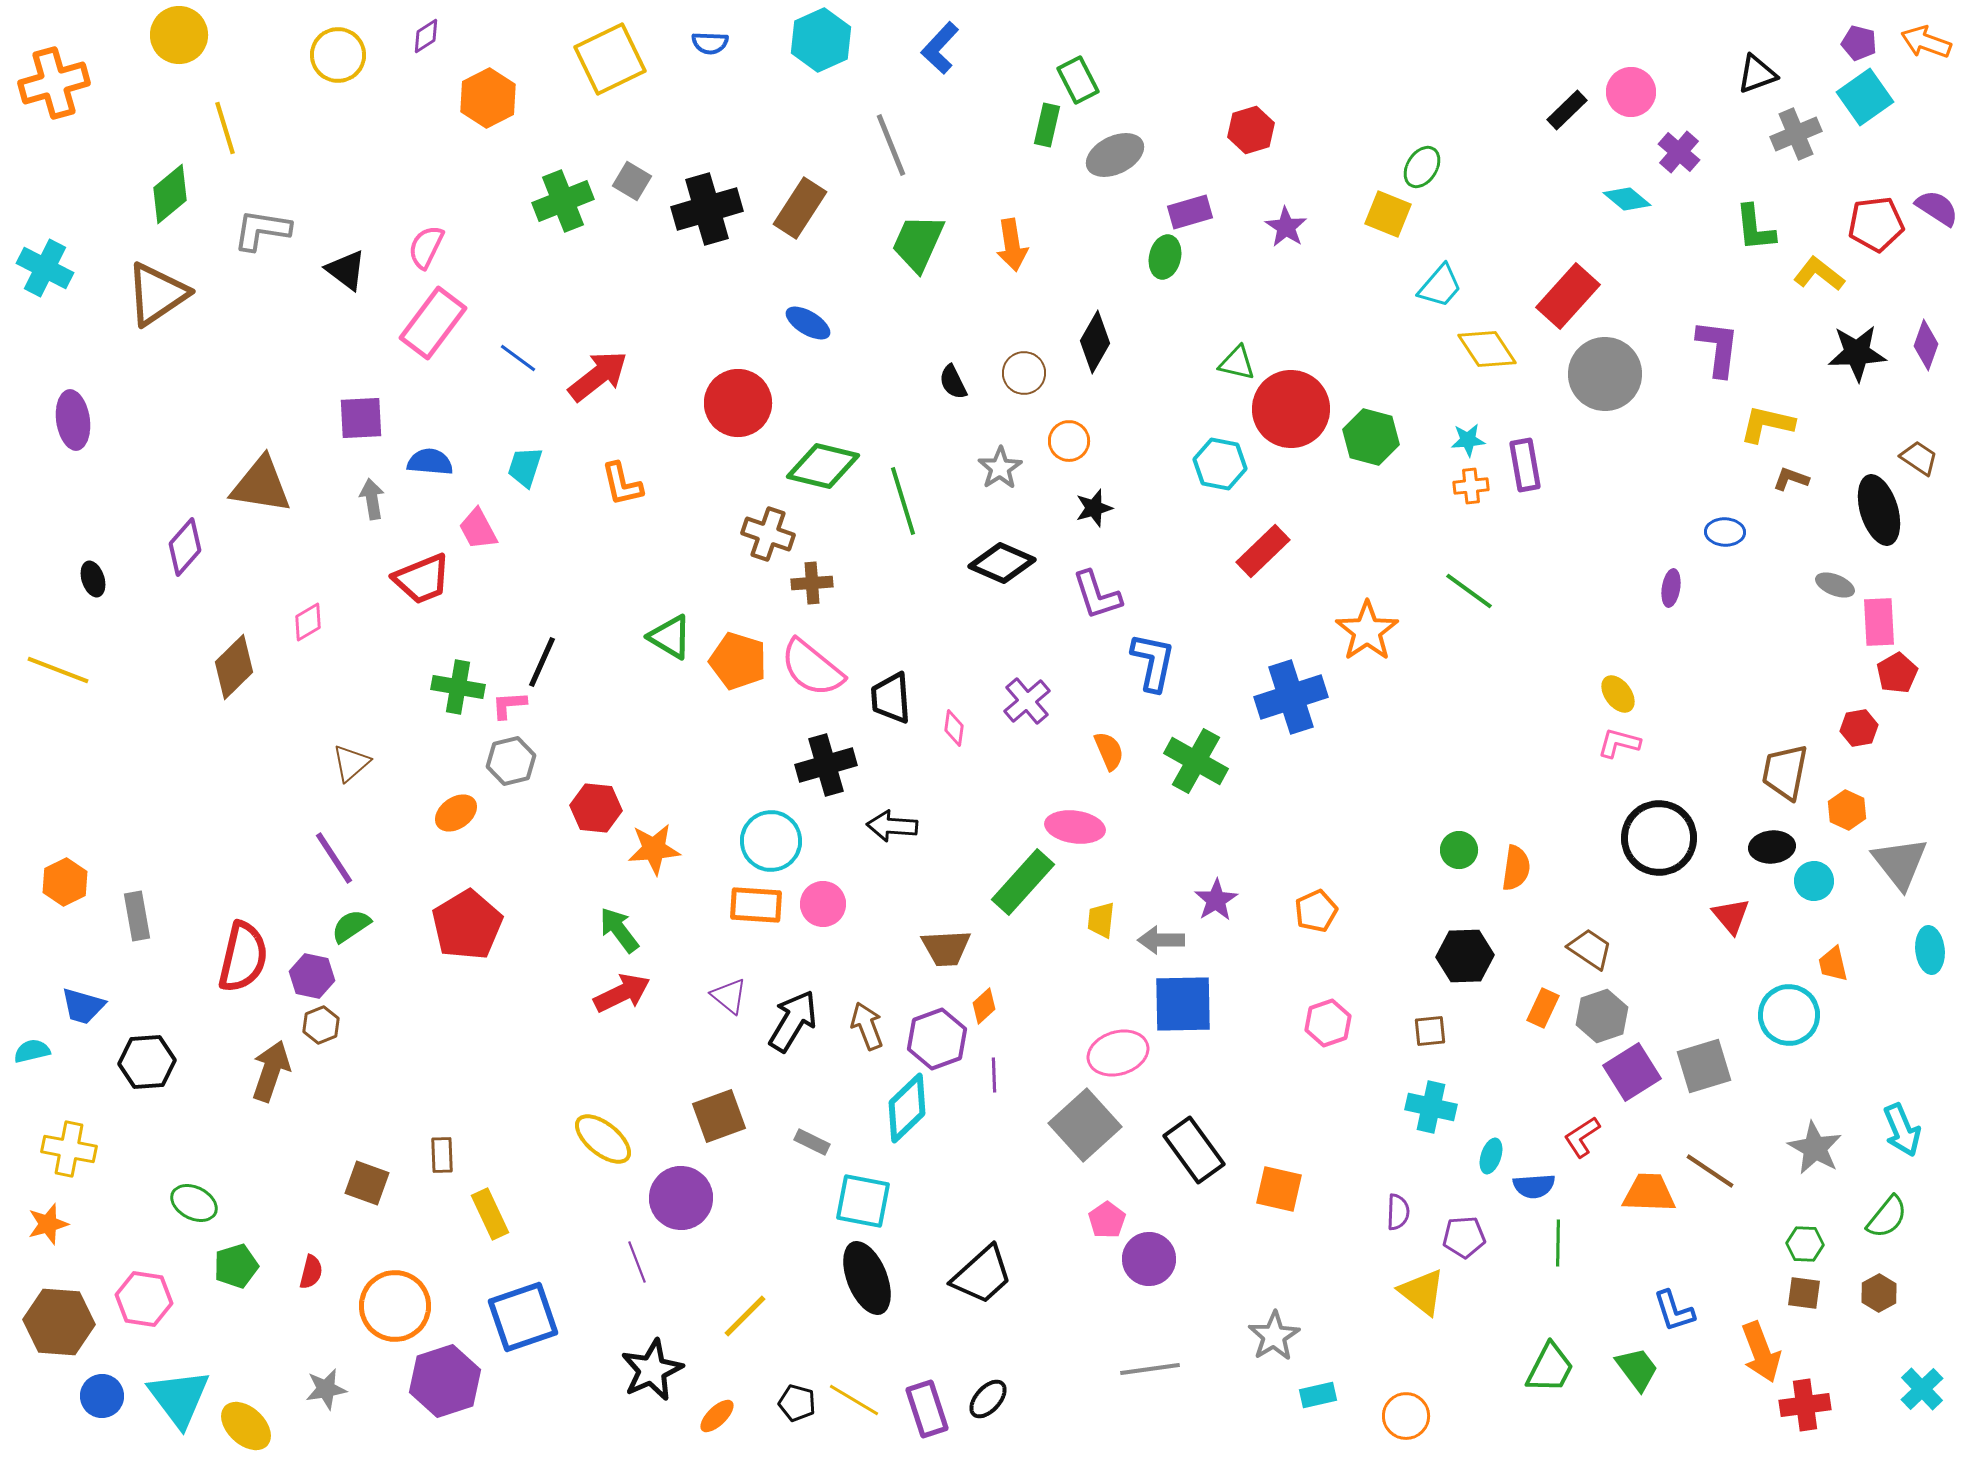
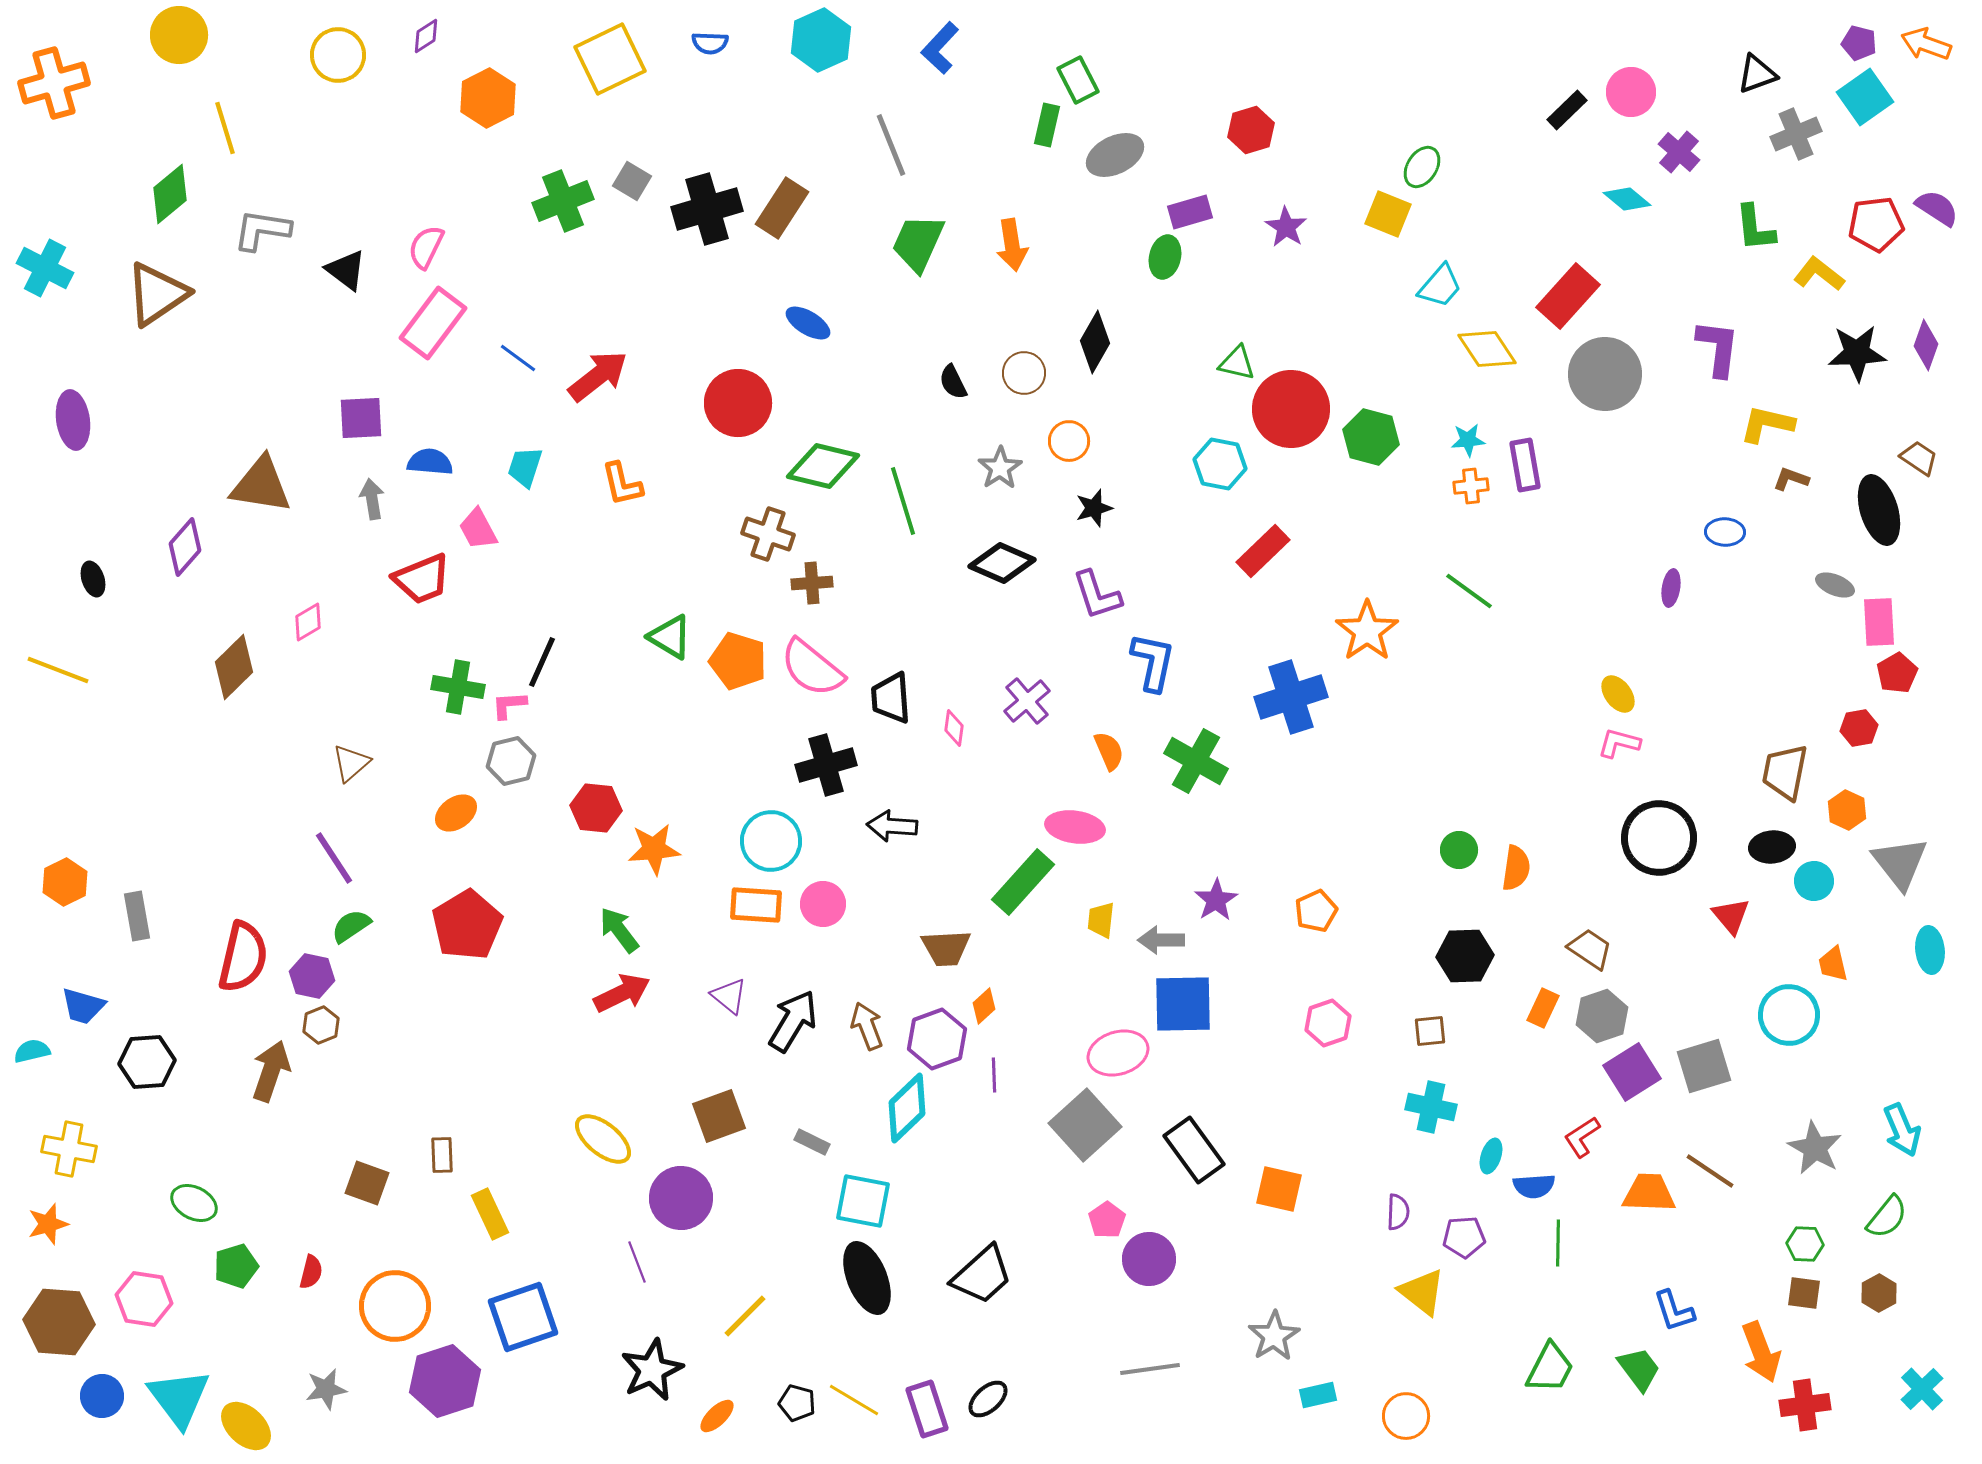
orange arrow at (1926, 42): moved 2 px down
brown rectangle at (800, 208): moved 18 px left
green trapezoid at (1637, 1369): moved 2 px right
black ellipse at (988, 1399): rotated 6 degrees clockwise
